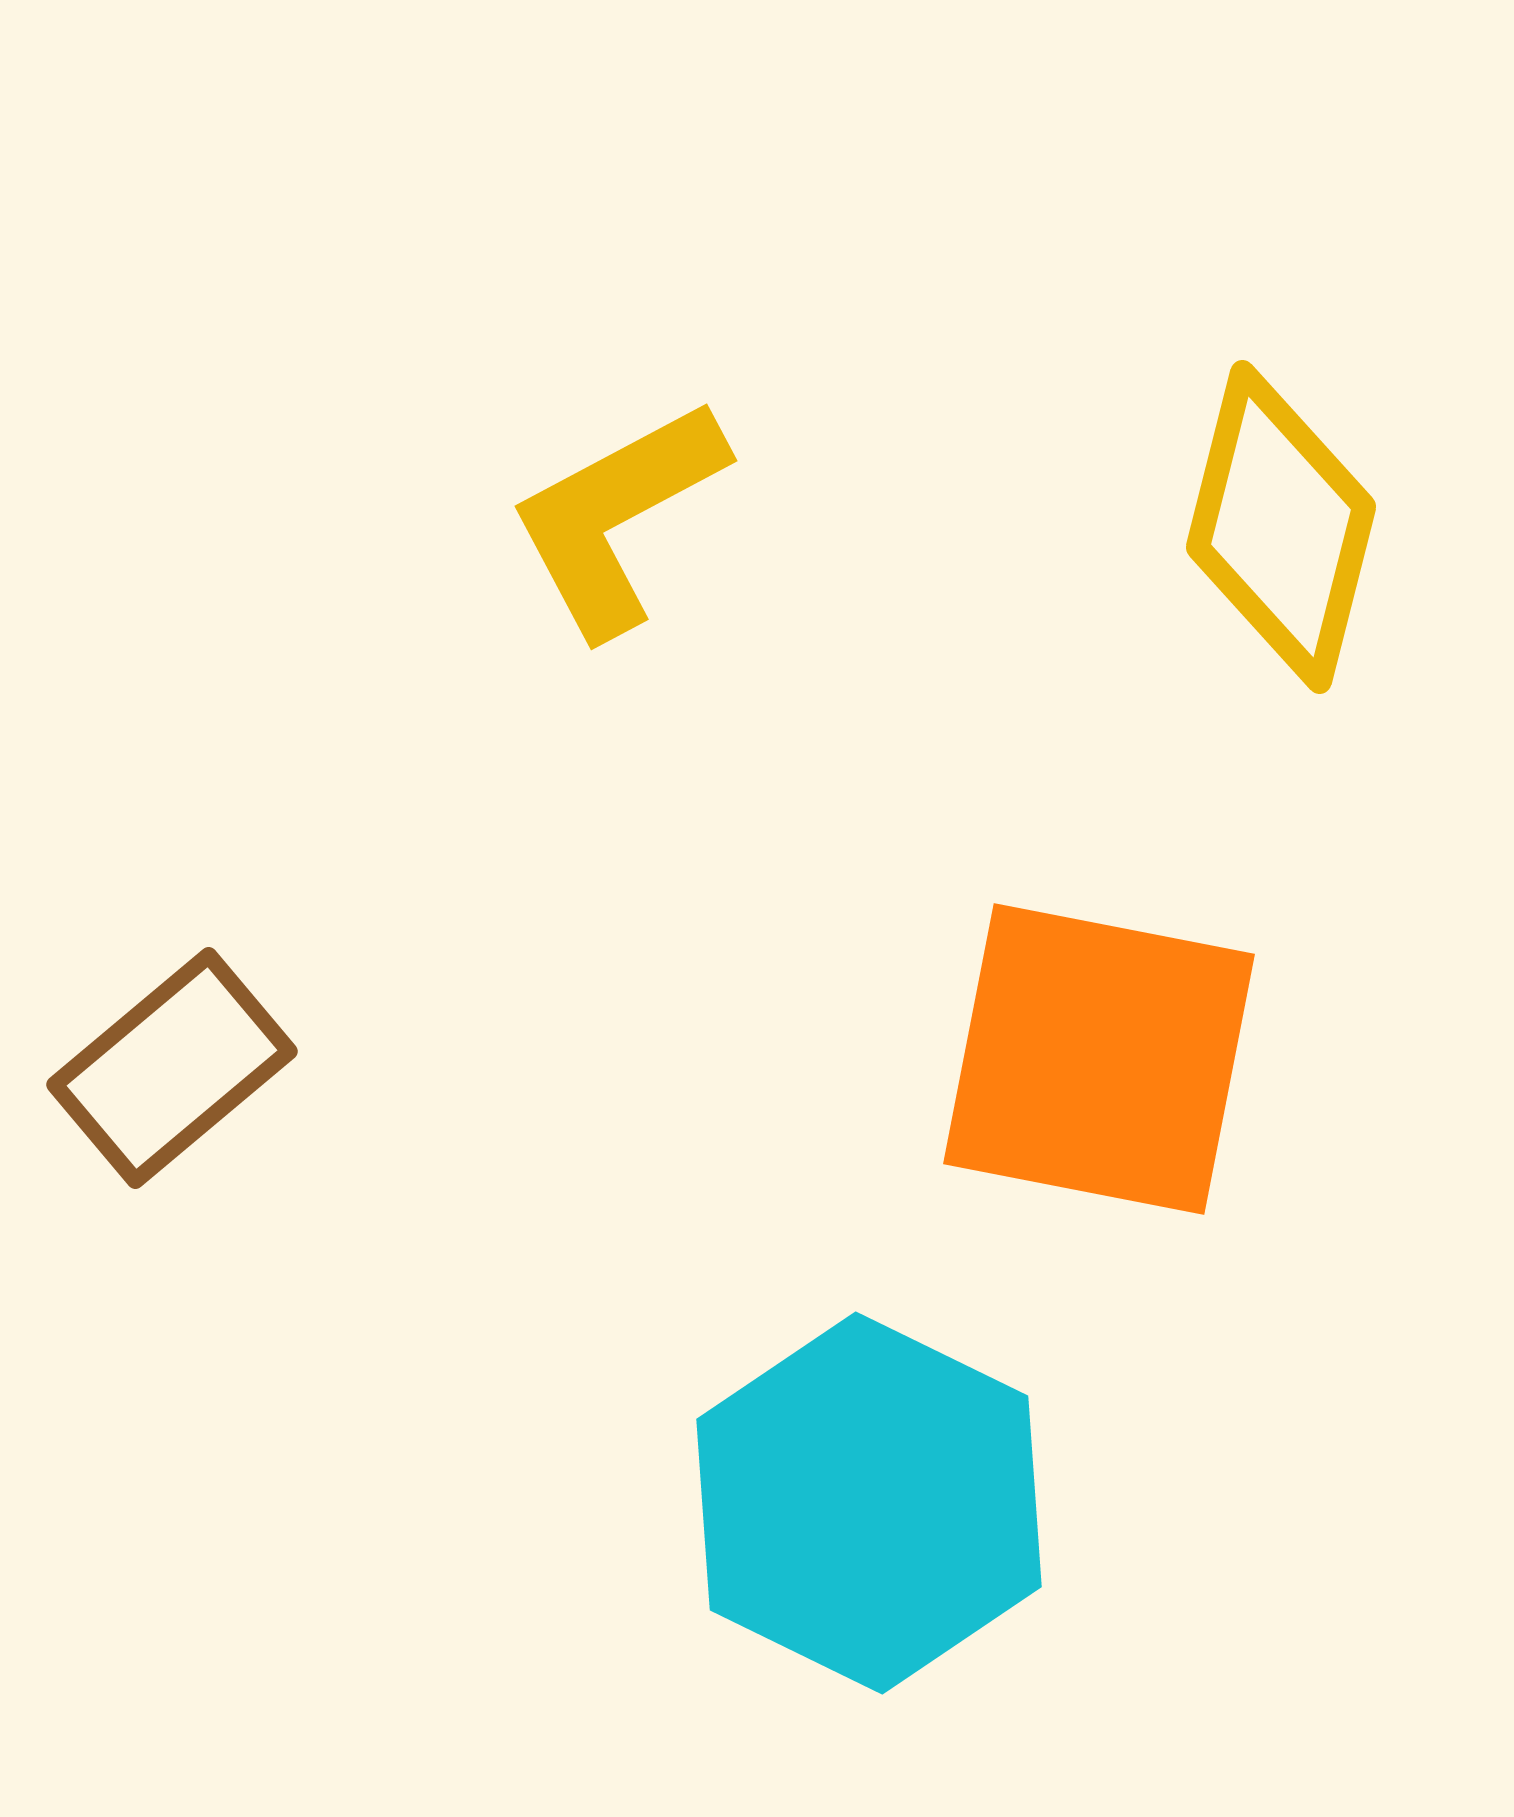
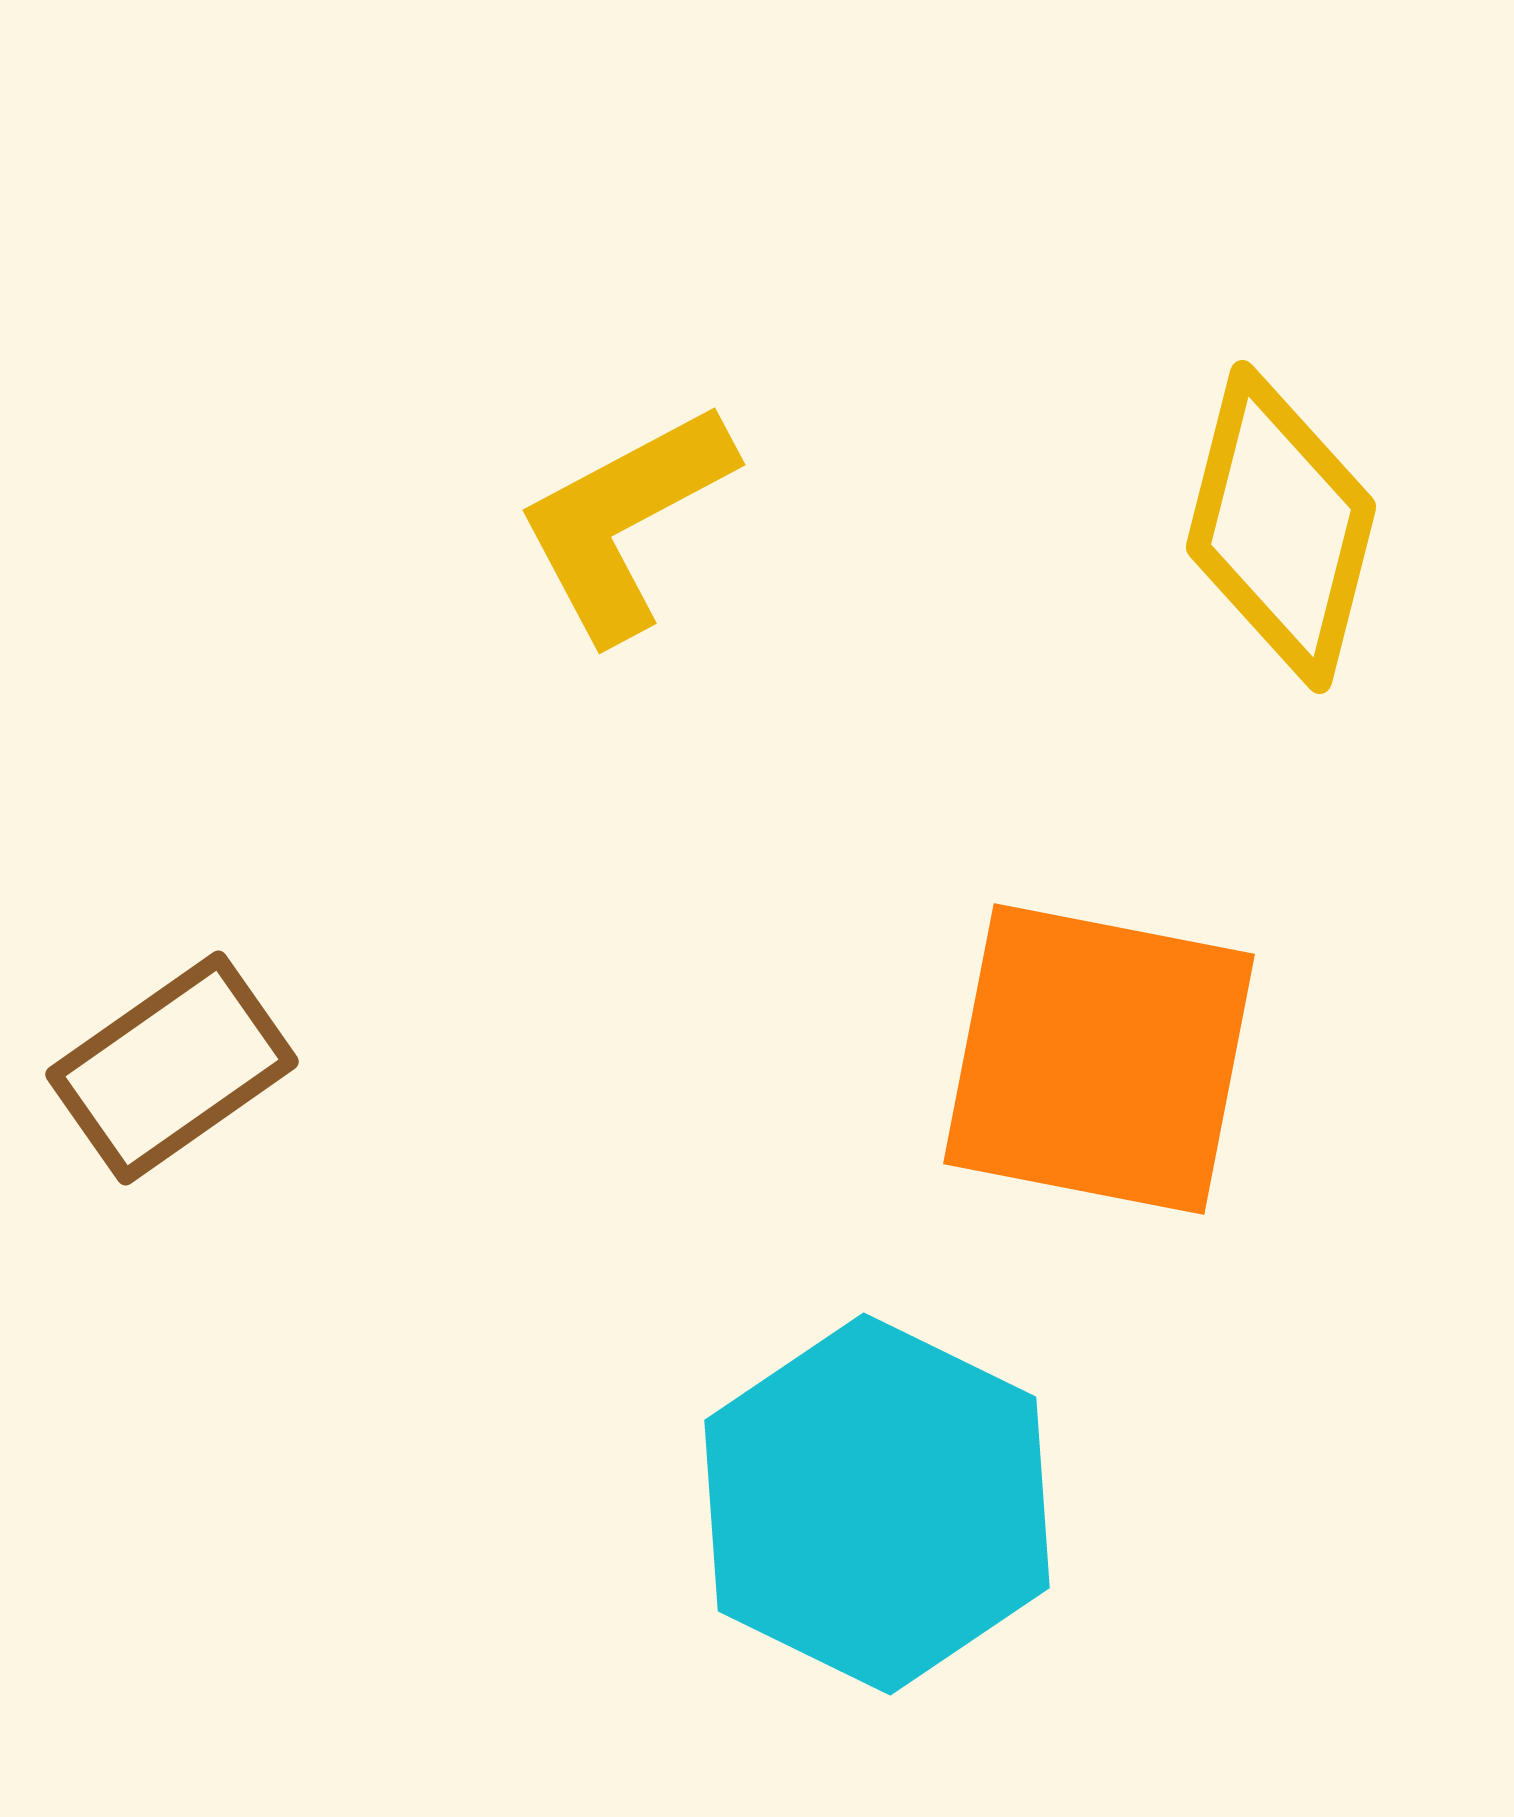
yellow L-shape: moved 8 px right, 4 px down
brown rectangle: rotated 5 degrees clockwise
cyan hexagon: moved 8 px right, 1 px down
